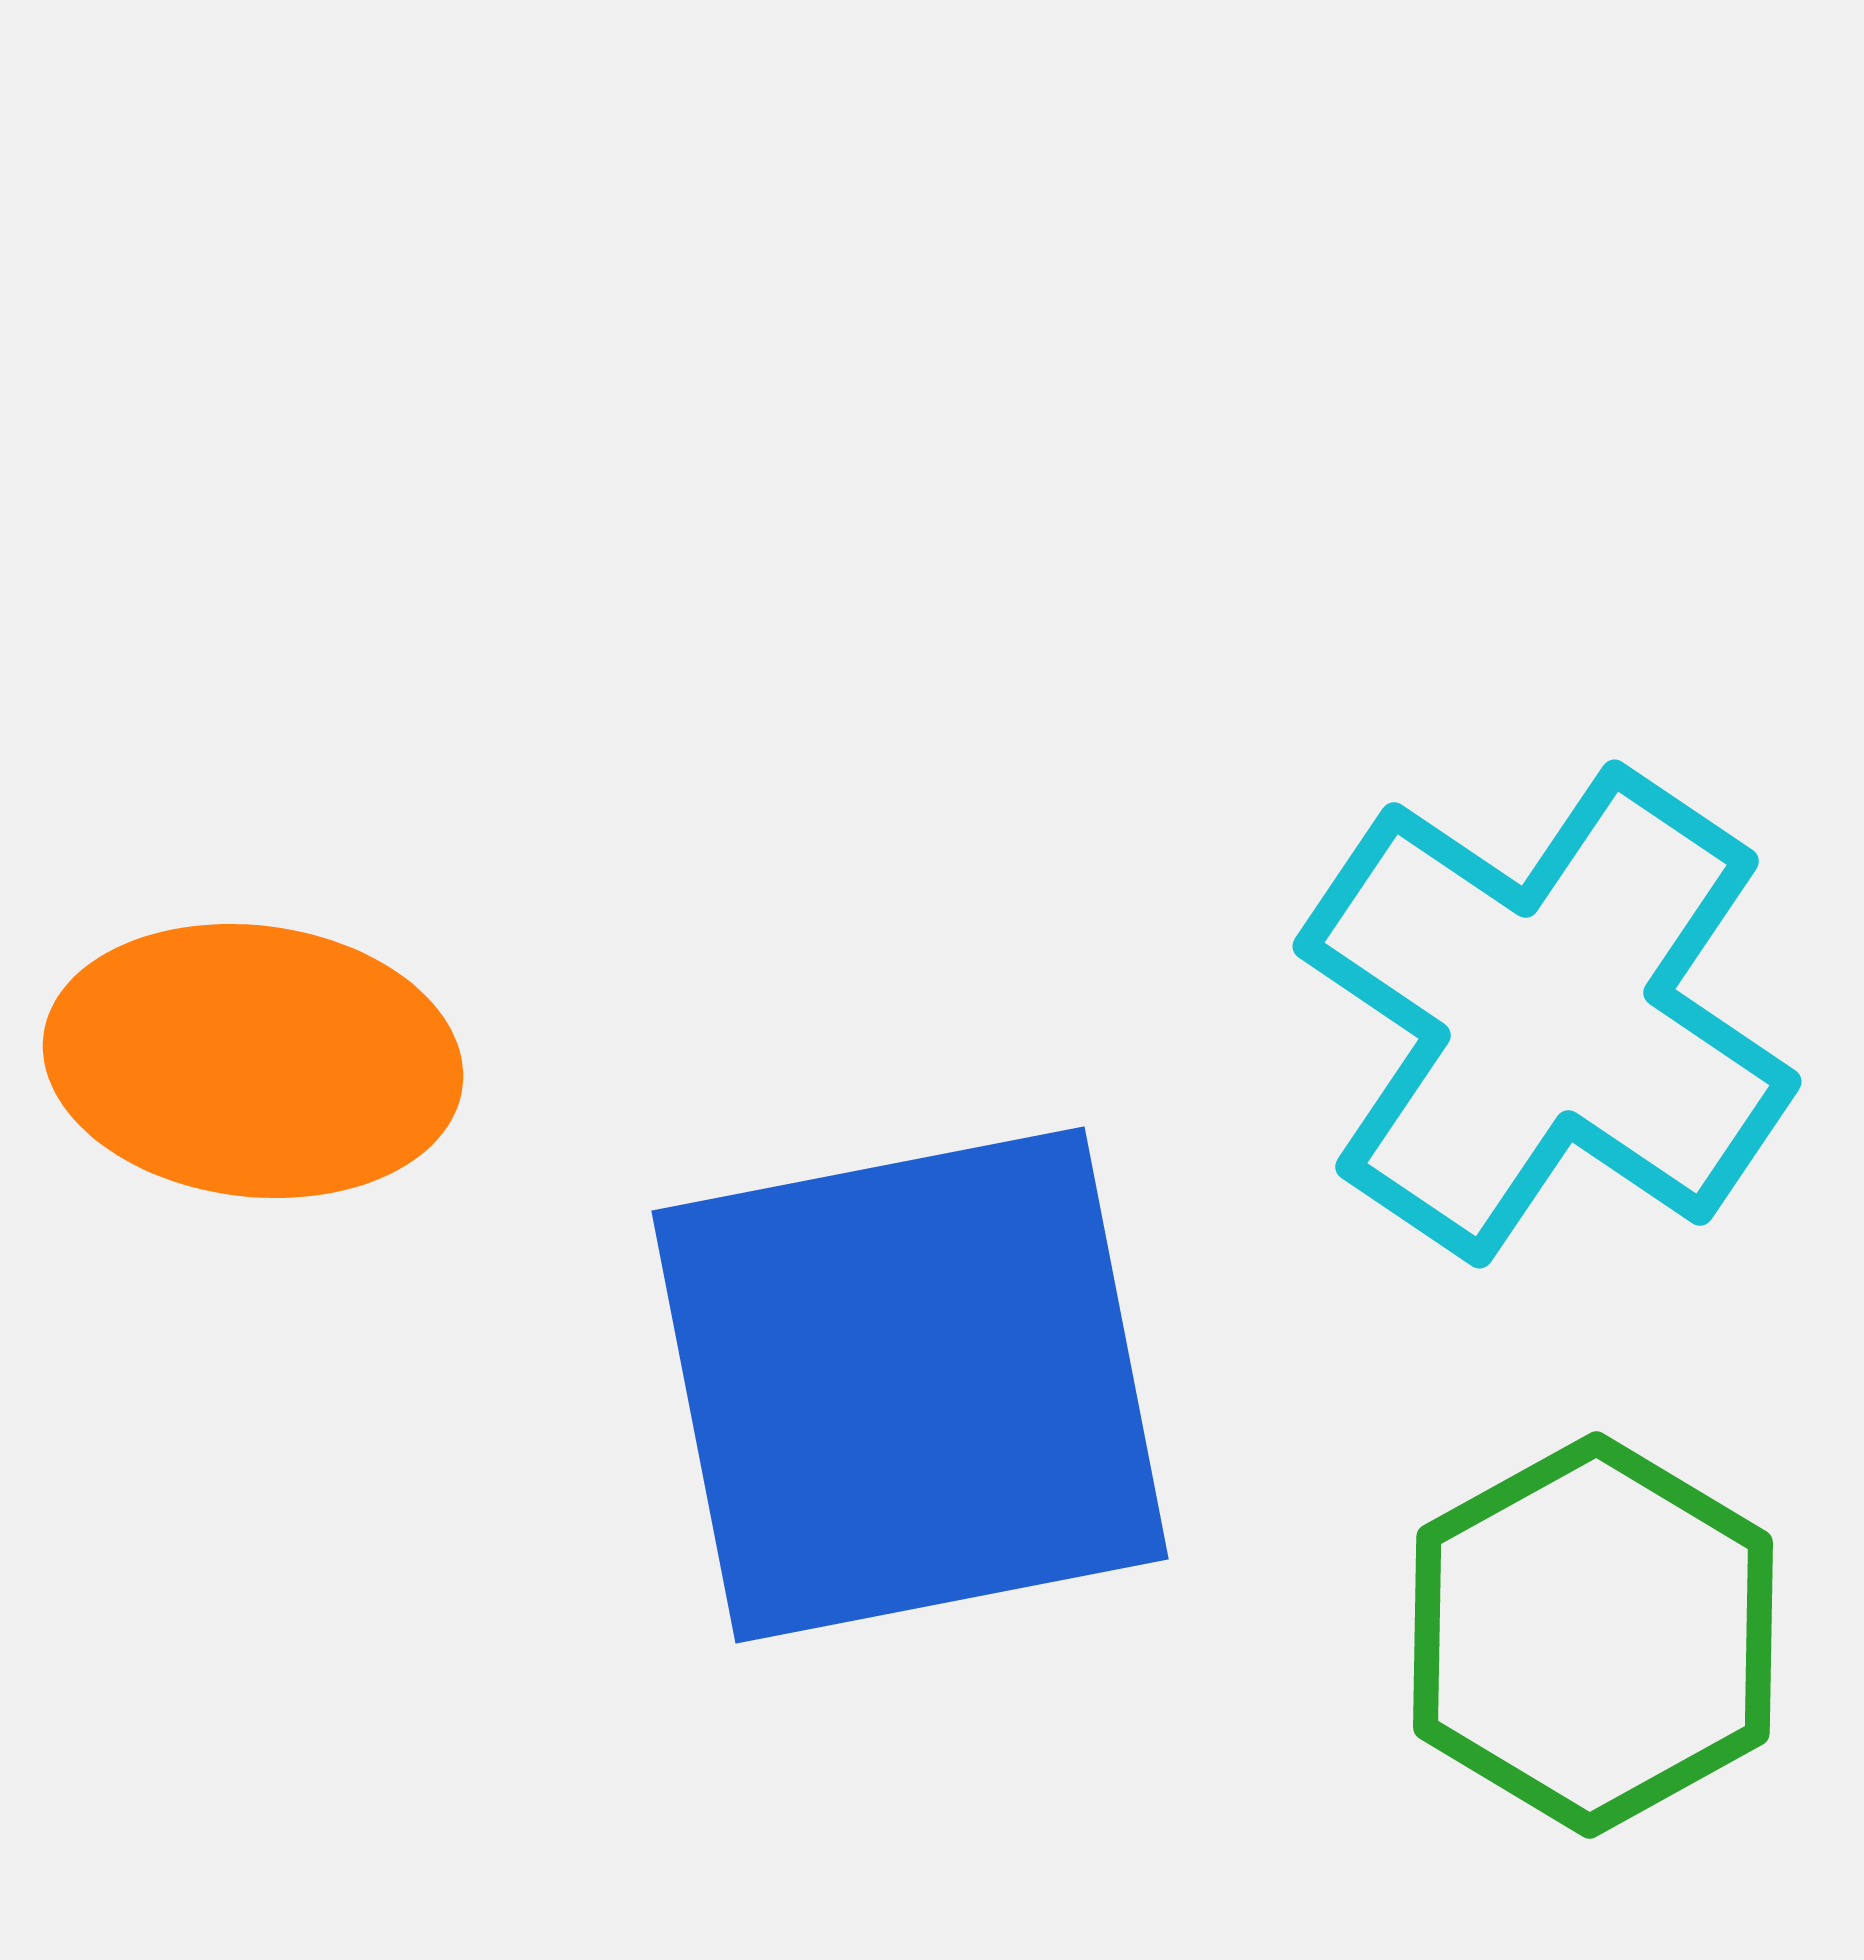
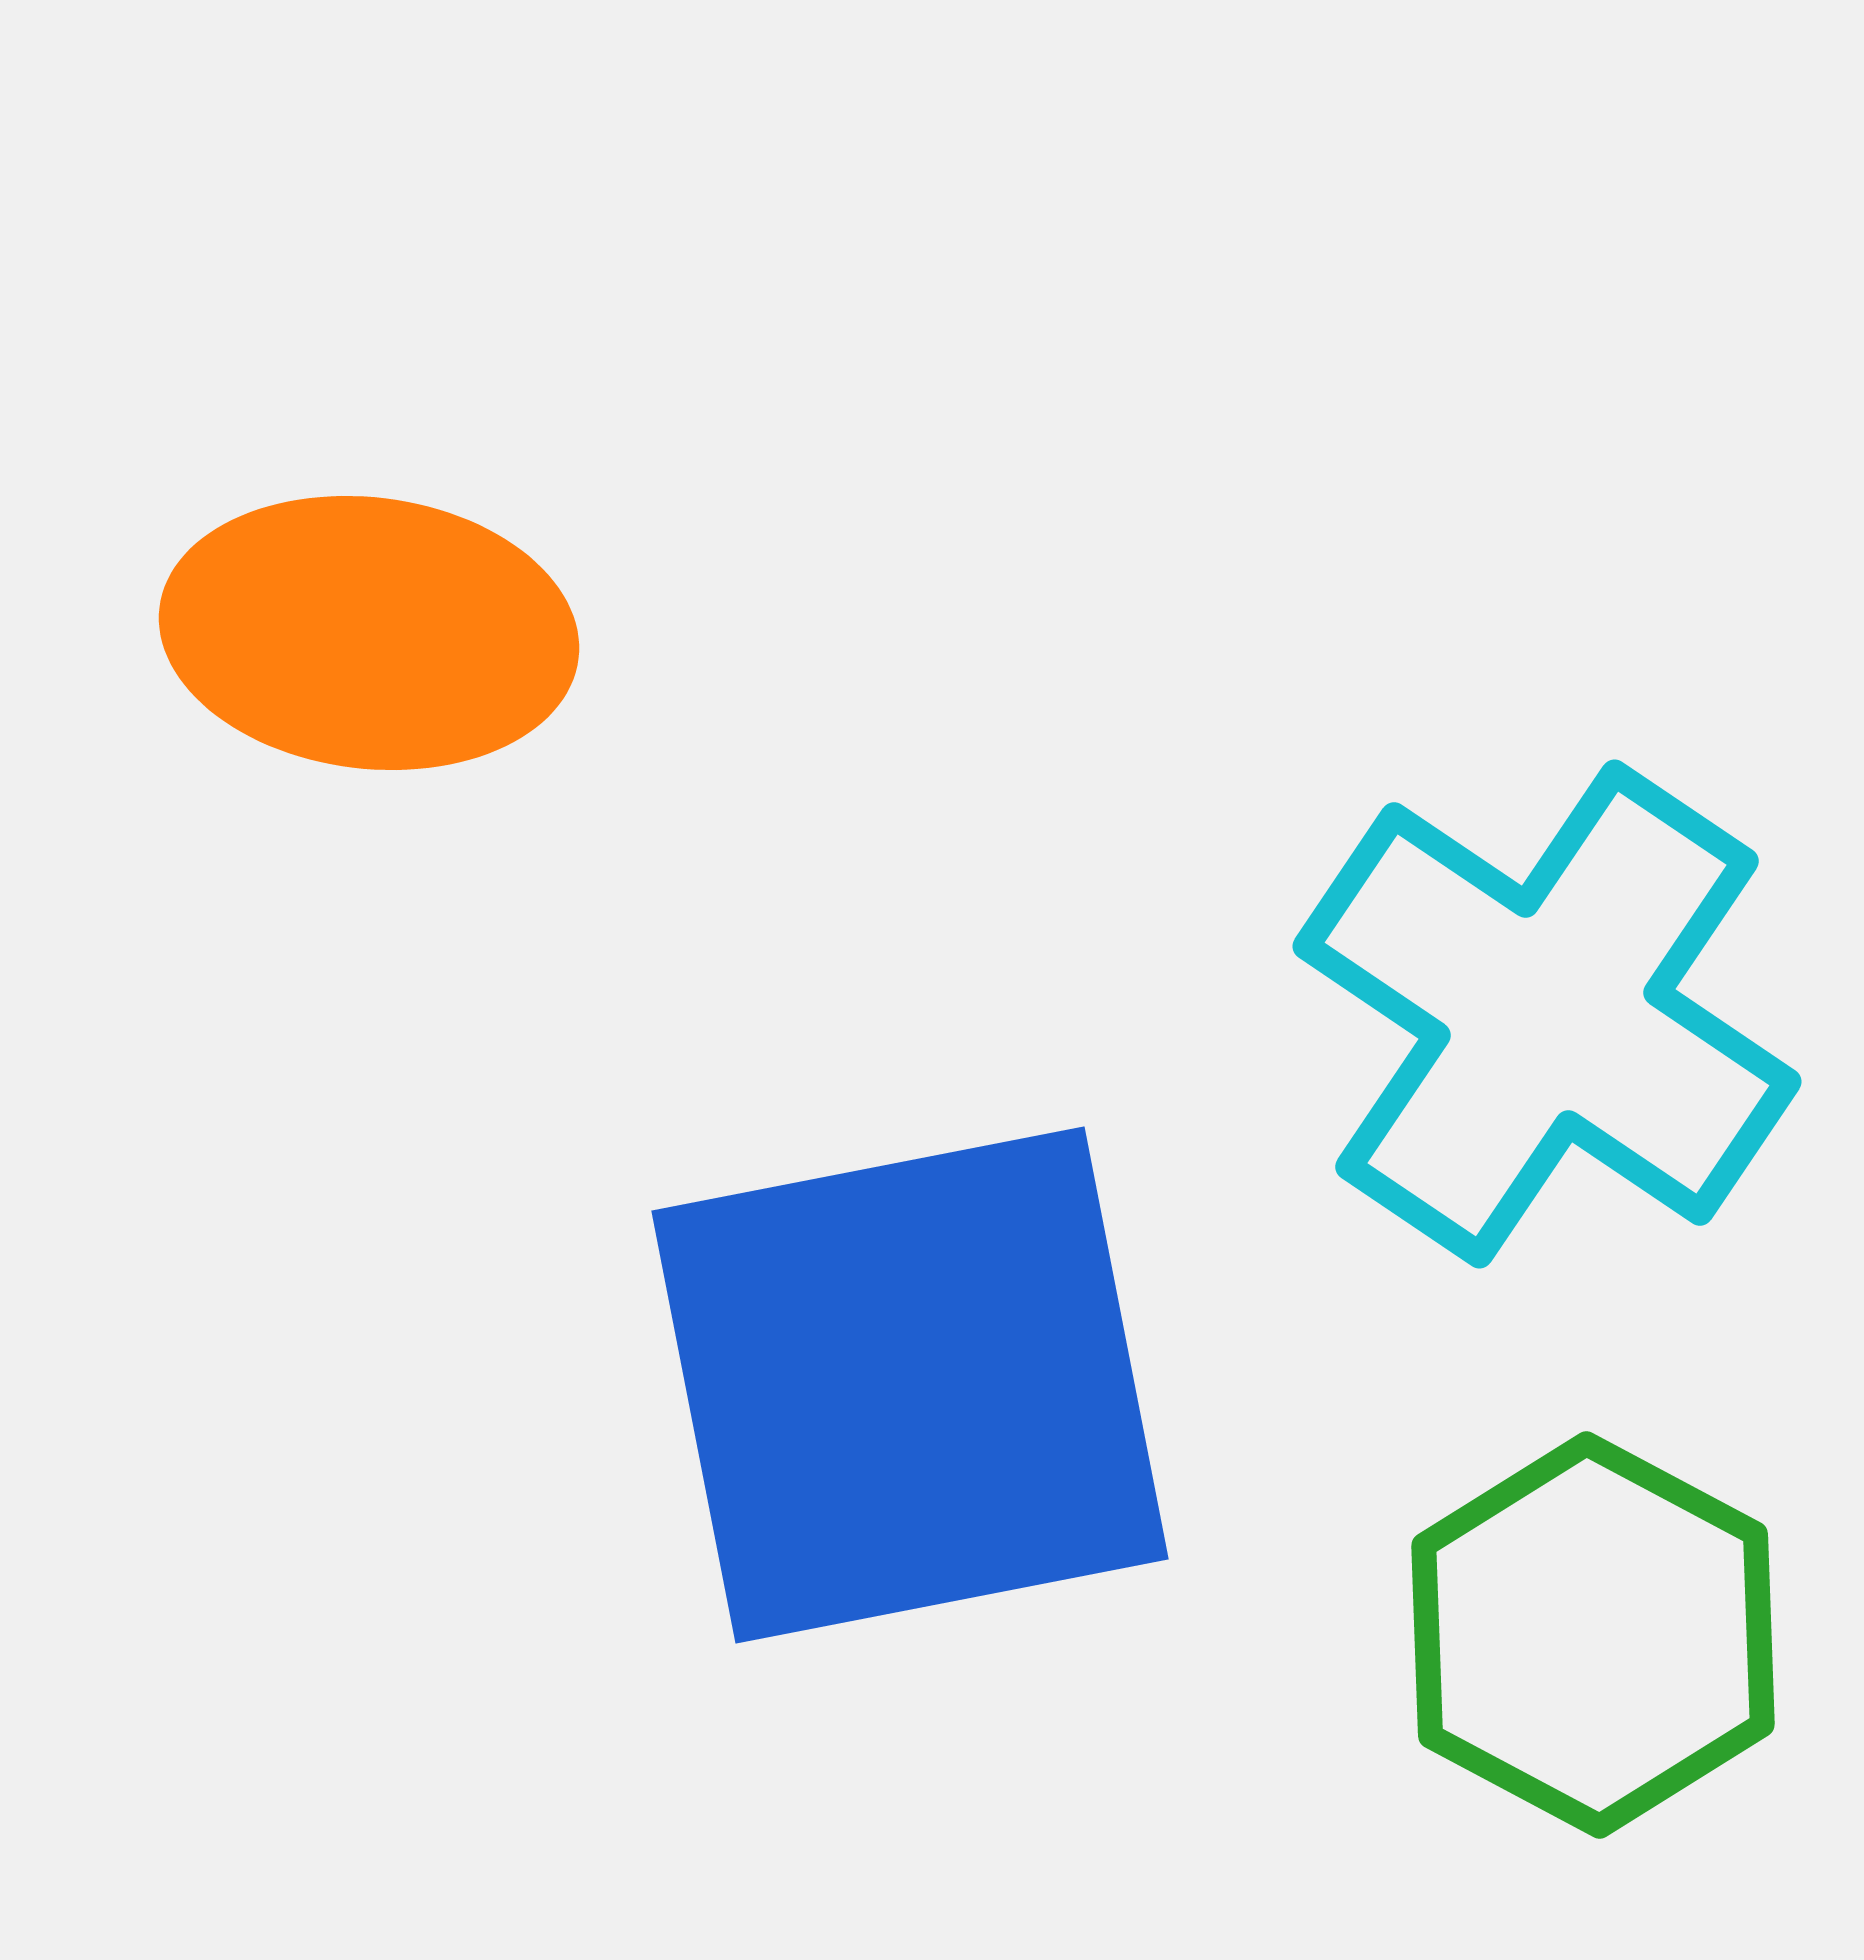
orange ellipse: moved 116 px right, 428 px up
green hexagon: rotated 3 degrees counterclockwise
